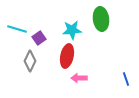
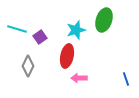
green ellipse: moved 3 px right, 1 px down; rotated 25 degrees clockwise
cyan star: moved 4 px right; rotated 12 degrees counterclockwise
purple square: moved 1 px right, 1 px up
gray diamond: moved 2 px left, 5 px down
